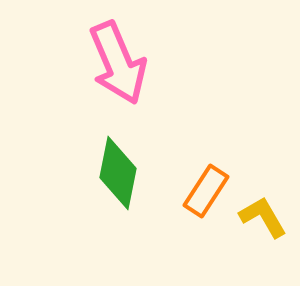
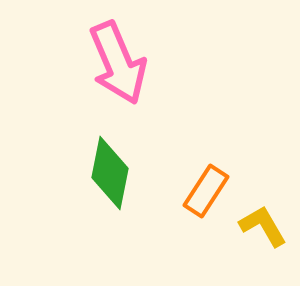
green diamond: moved 8 px left
yellow L-shape: moved 9 px down
